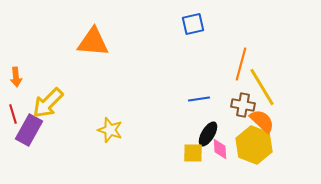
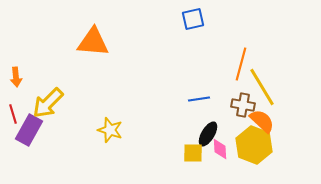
blue square: moved 5 px up
